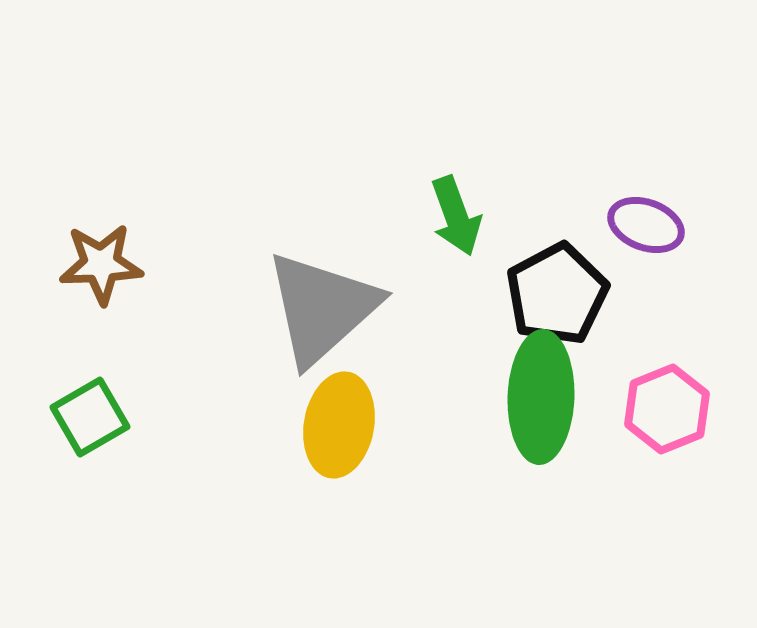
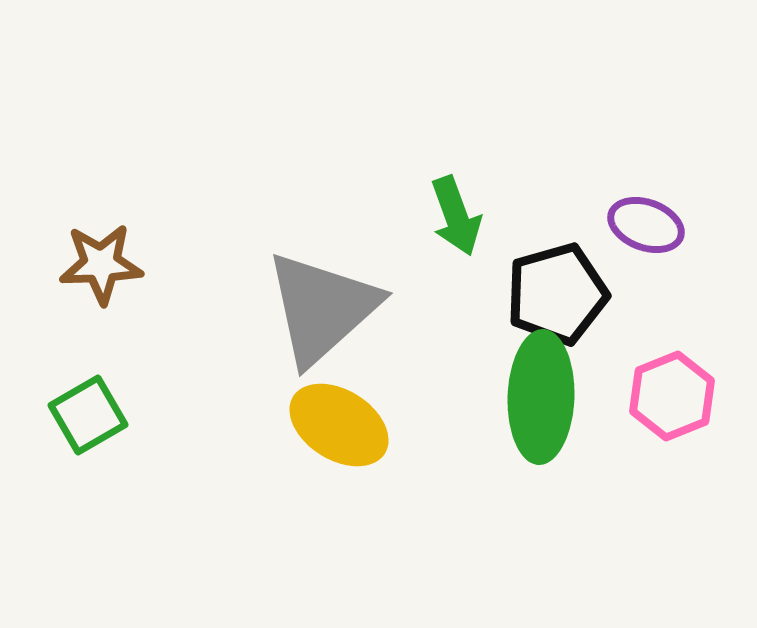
black pentagon: rotated 12 degrees clockwise
pink hexagon: moved 5 px right, 13 px up
green square: moved 2 px left, 2 px up
yellow ellipse: rotated 68 degrees counterclockwise
